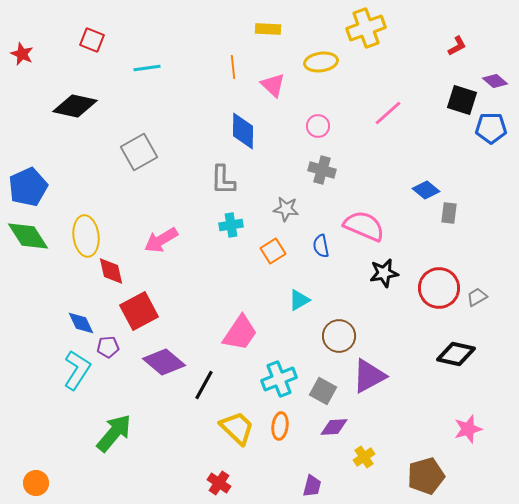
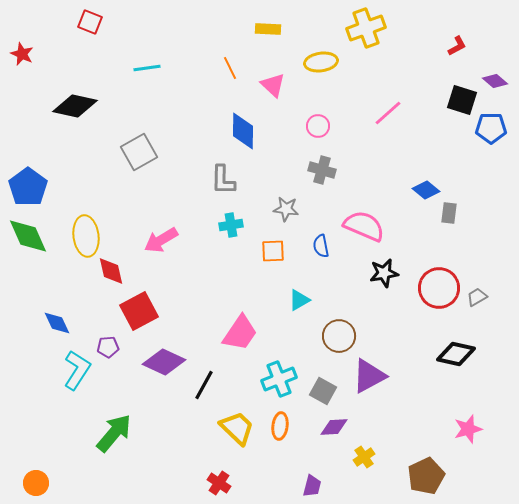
red square at (92, 40): moved 2 px left, 18 px up
orange line at (233, 67): moved 3 px left, 1 px down; rotated 20 degrees counterclockwise
blue pentagon at (28, 187): rotated 12 degrees counterclockwise
green diamond at (28, 236): rotated 9 degrees clockwise
orange square at (273, 251): rotated 30 degrees clockwise
blue diamond at (81, 323): moved 24 px left
purple diamond at (164, 362): rotated 15 degrees counterclockwise
brown pentagon at (426, 476): rotated 9 degrees counterclockwise
